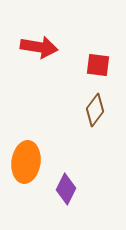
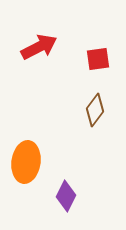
red arrow: rotated 36 degrees counterclockwise
red square: moved 6 px up; rotated 15 degrees counterclockwise
purple diamond: moved 7 px down
